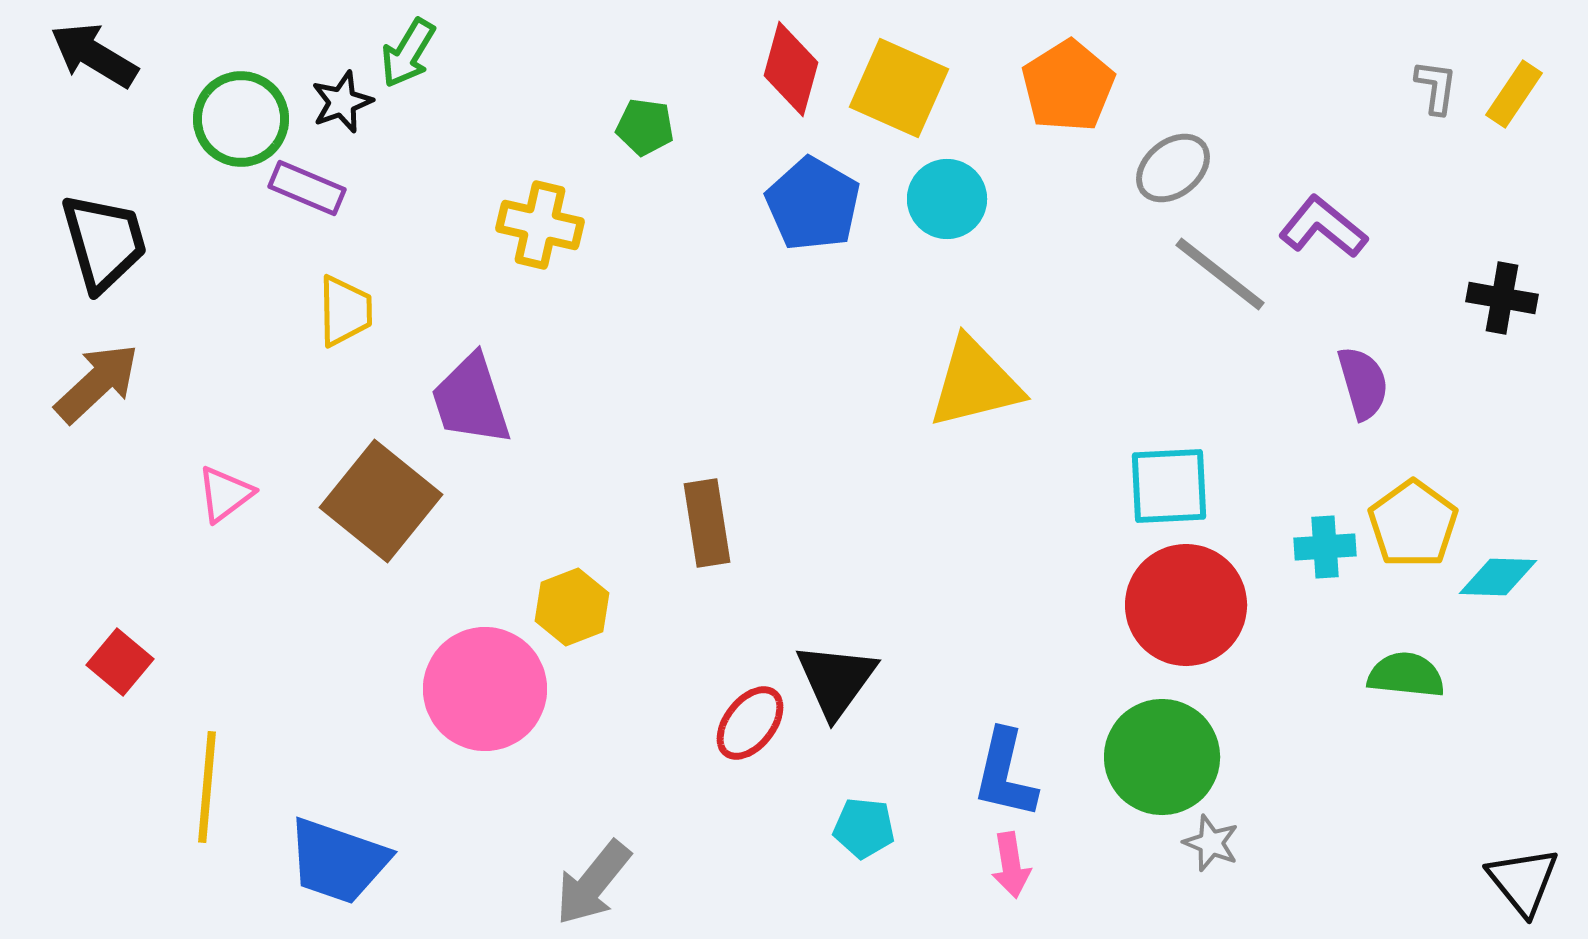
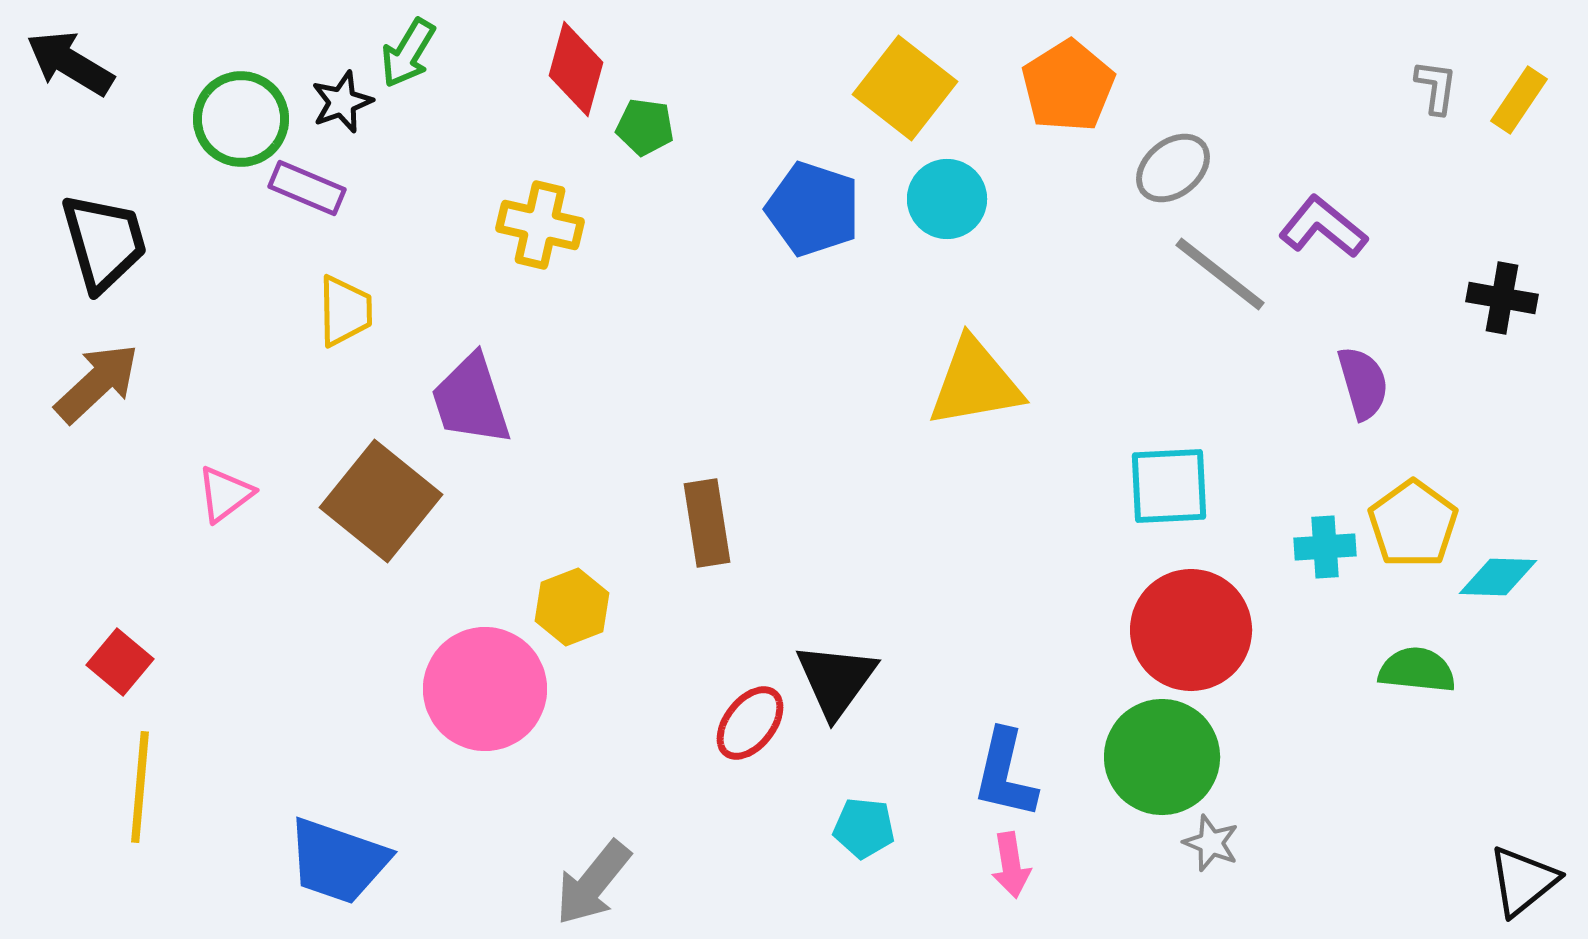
black arrow at (94, 55): moved 24 px left, 8 px down
red diamond at (791, 69): moved 215 px left
yellow square at (899, 88): moved 6 px right; rotated 14 degrees clockwise
yellow rectangle at (1514, 94): moved 5 px right, 6 px down
blue pentagon at (813, 204): moved 5 px down; rotated 12 degrees counterclockwise
yellow triangle at (975, 383): rotated 4 degrees clockwise
red circle at (1186, 605): moved 5 px right, 25 px down
green semicircle at (1406, 675): moved 11 px right, 5 px up
yellow line at (207, 787): moved 67 px left
black triangle at (1523, 881): rotated 30 degrees clockwise
